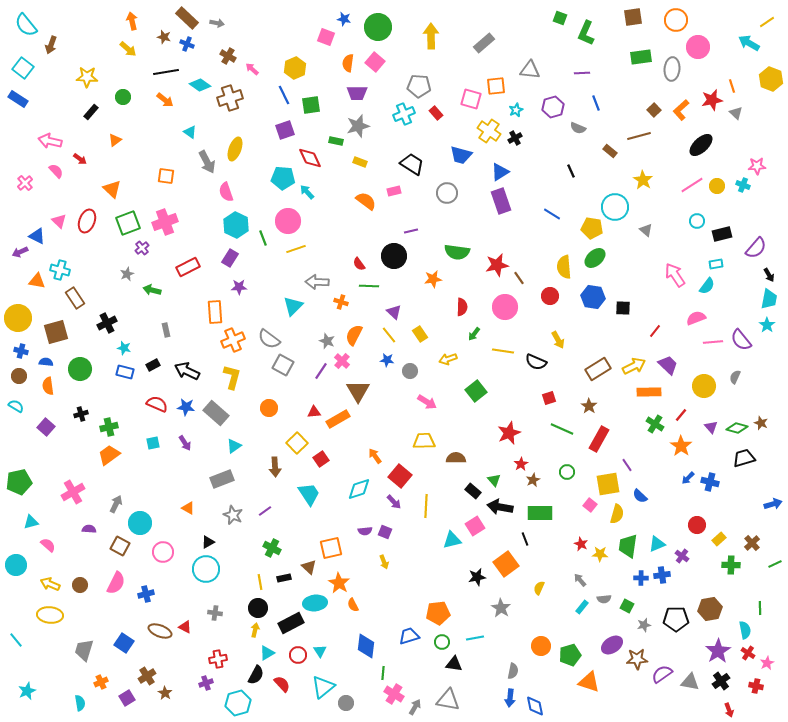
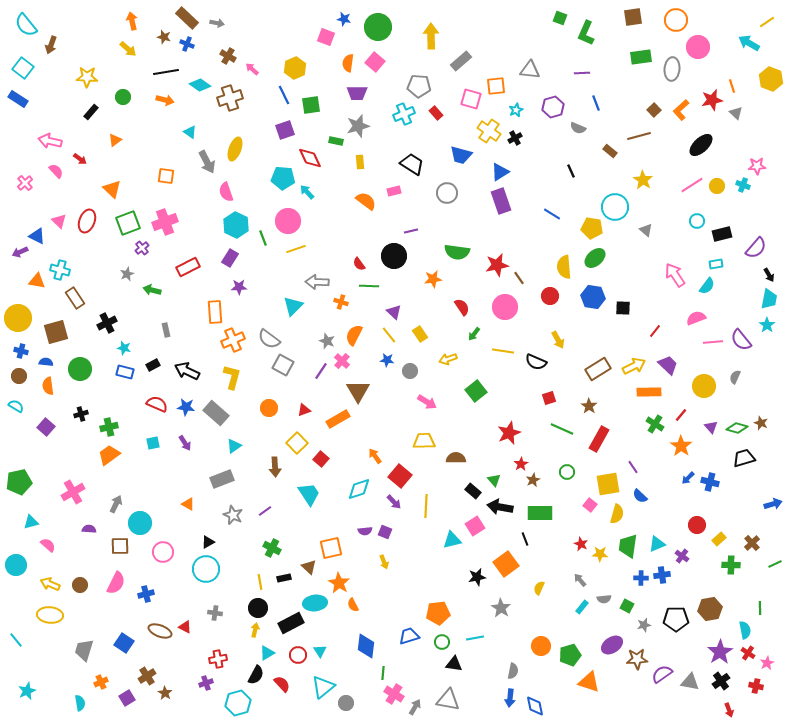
gray rectangle at (484, 43): moved 23 px left, 18 px down
orange arrow at (165, 100): rotated 24 degrees counterclockwise
yellow rectangle at (360, 162): rotated 64 degrees clockwise
red semicircle at (462, 307): rotated 36 degrees counterclockwise
red triangle at (314, 412): moved 10 px left, 2 px up; rotated 16 degrees counterclockwise
red square at (321, 459): rotated 14 degrees counterclockwise
purple line at (627, 465): moved 6 px right, 2 px down
orange triangle at (188, 508): moved 4 px up
brown square at (120, 546): rotated 30 degrees counterclockwise
purple star at (718, 651): moved 2 px right, 1 px down
